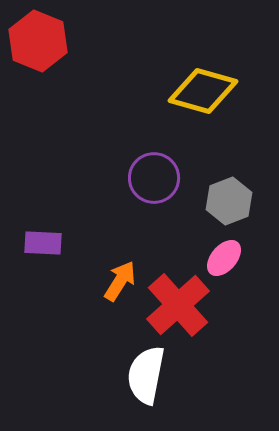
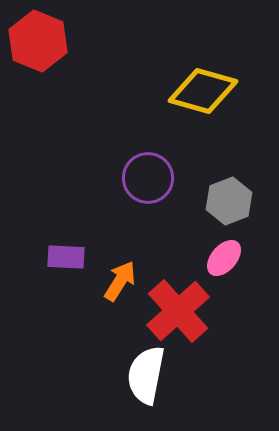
purple circle: moved 6 px left
purple rectangle: moved 23 px right, 14 px down
red cross: moved 6 px down
